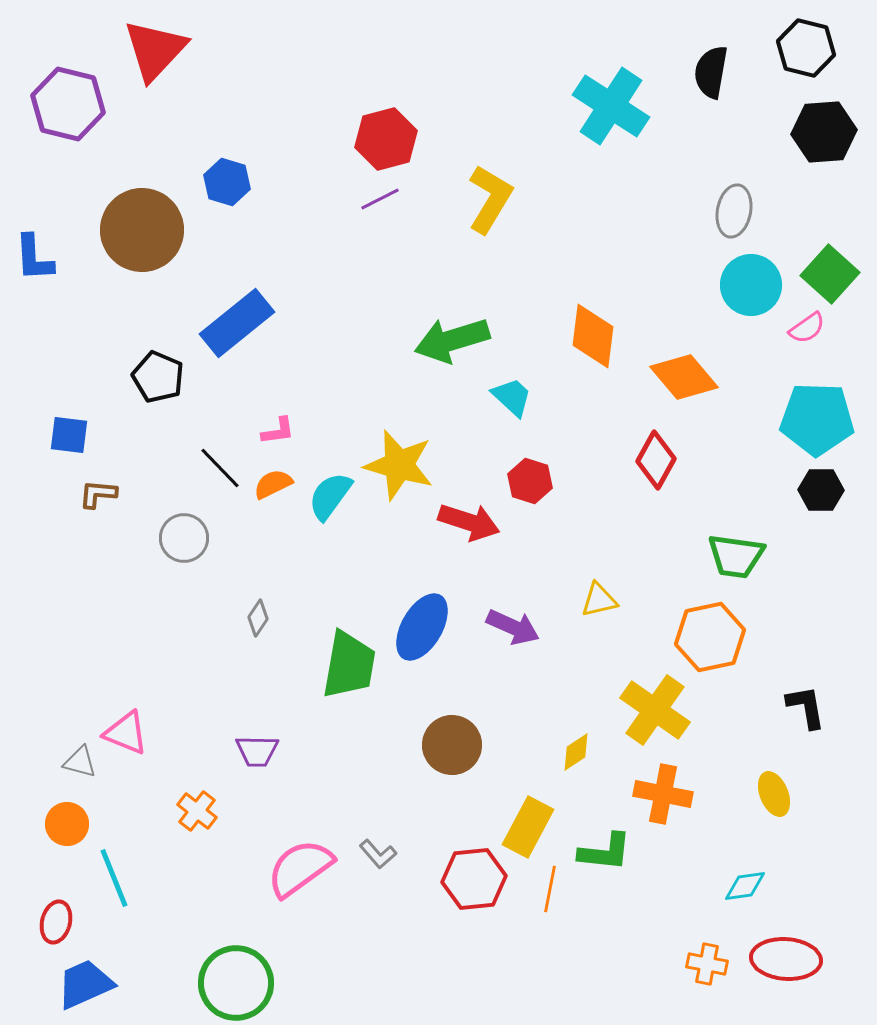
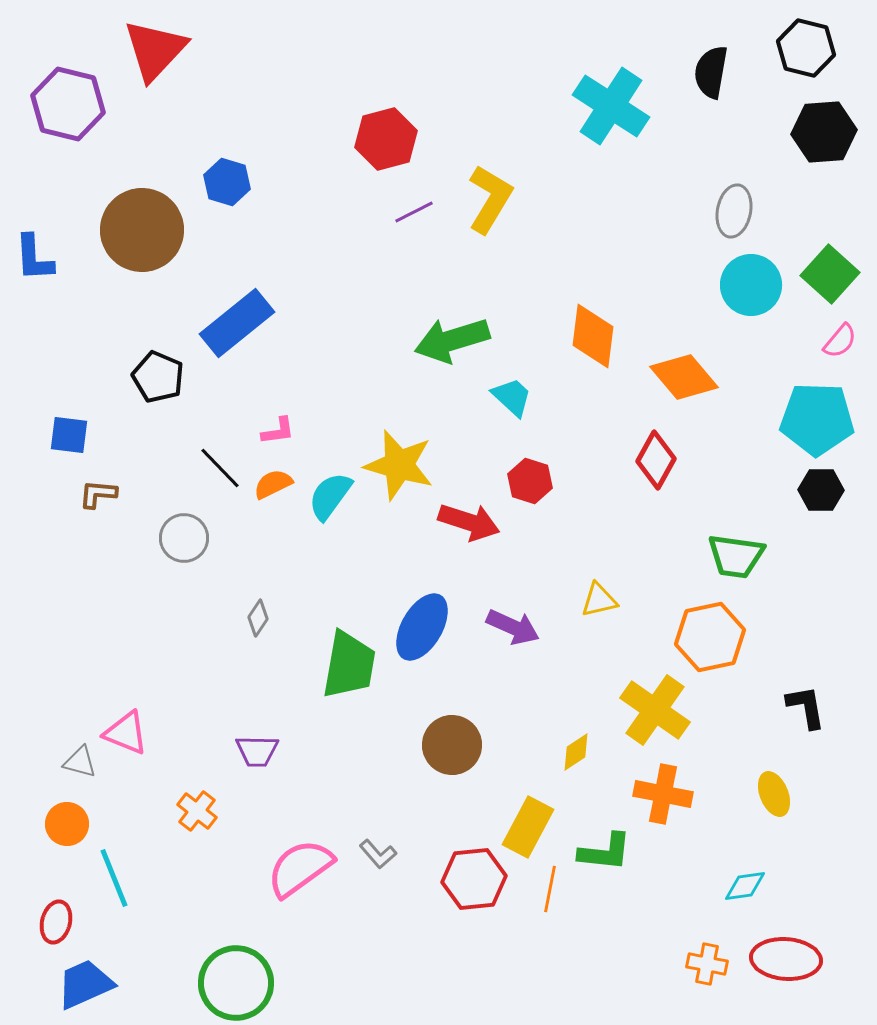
purple line at (380, 199): moved 34 px right, 13 px down
pink semicircle at (807, 328): moved 33 px right, 13 px down; rotated 15 degrees counterclockwise
